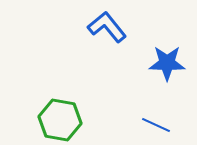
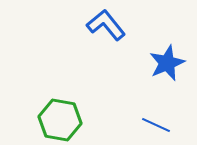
blue L-shape: moved 1 px left, 2 px up
blue star: rotated 24 degrees counterclockwise
